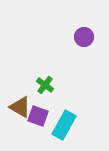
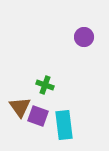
green cross: rotated 18 degrees counterclockwise
brown triangle: rotated 25 degrees clockwise
cyan rectangle: rotated 36 degrees counterclockwise
